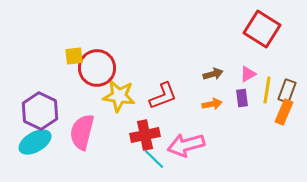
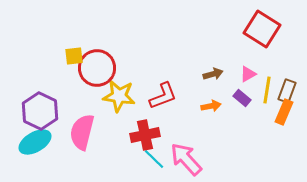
purple rectangle: rotated 42 degrees counterclockwise
orange arrow: moved 1 px left, 2 px down
pink arrow: moved 14 px down; rotated 63 degrees clockwise
